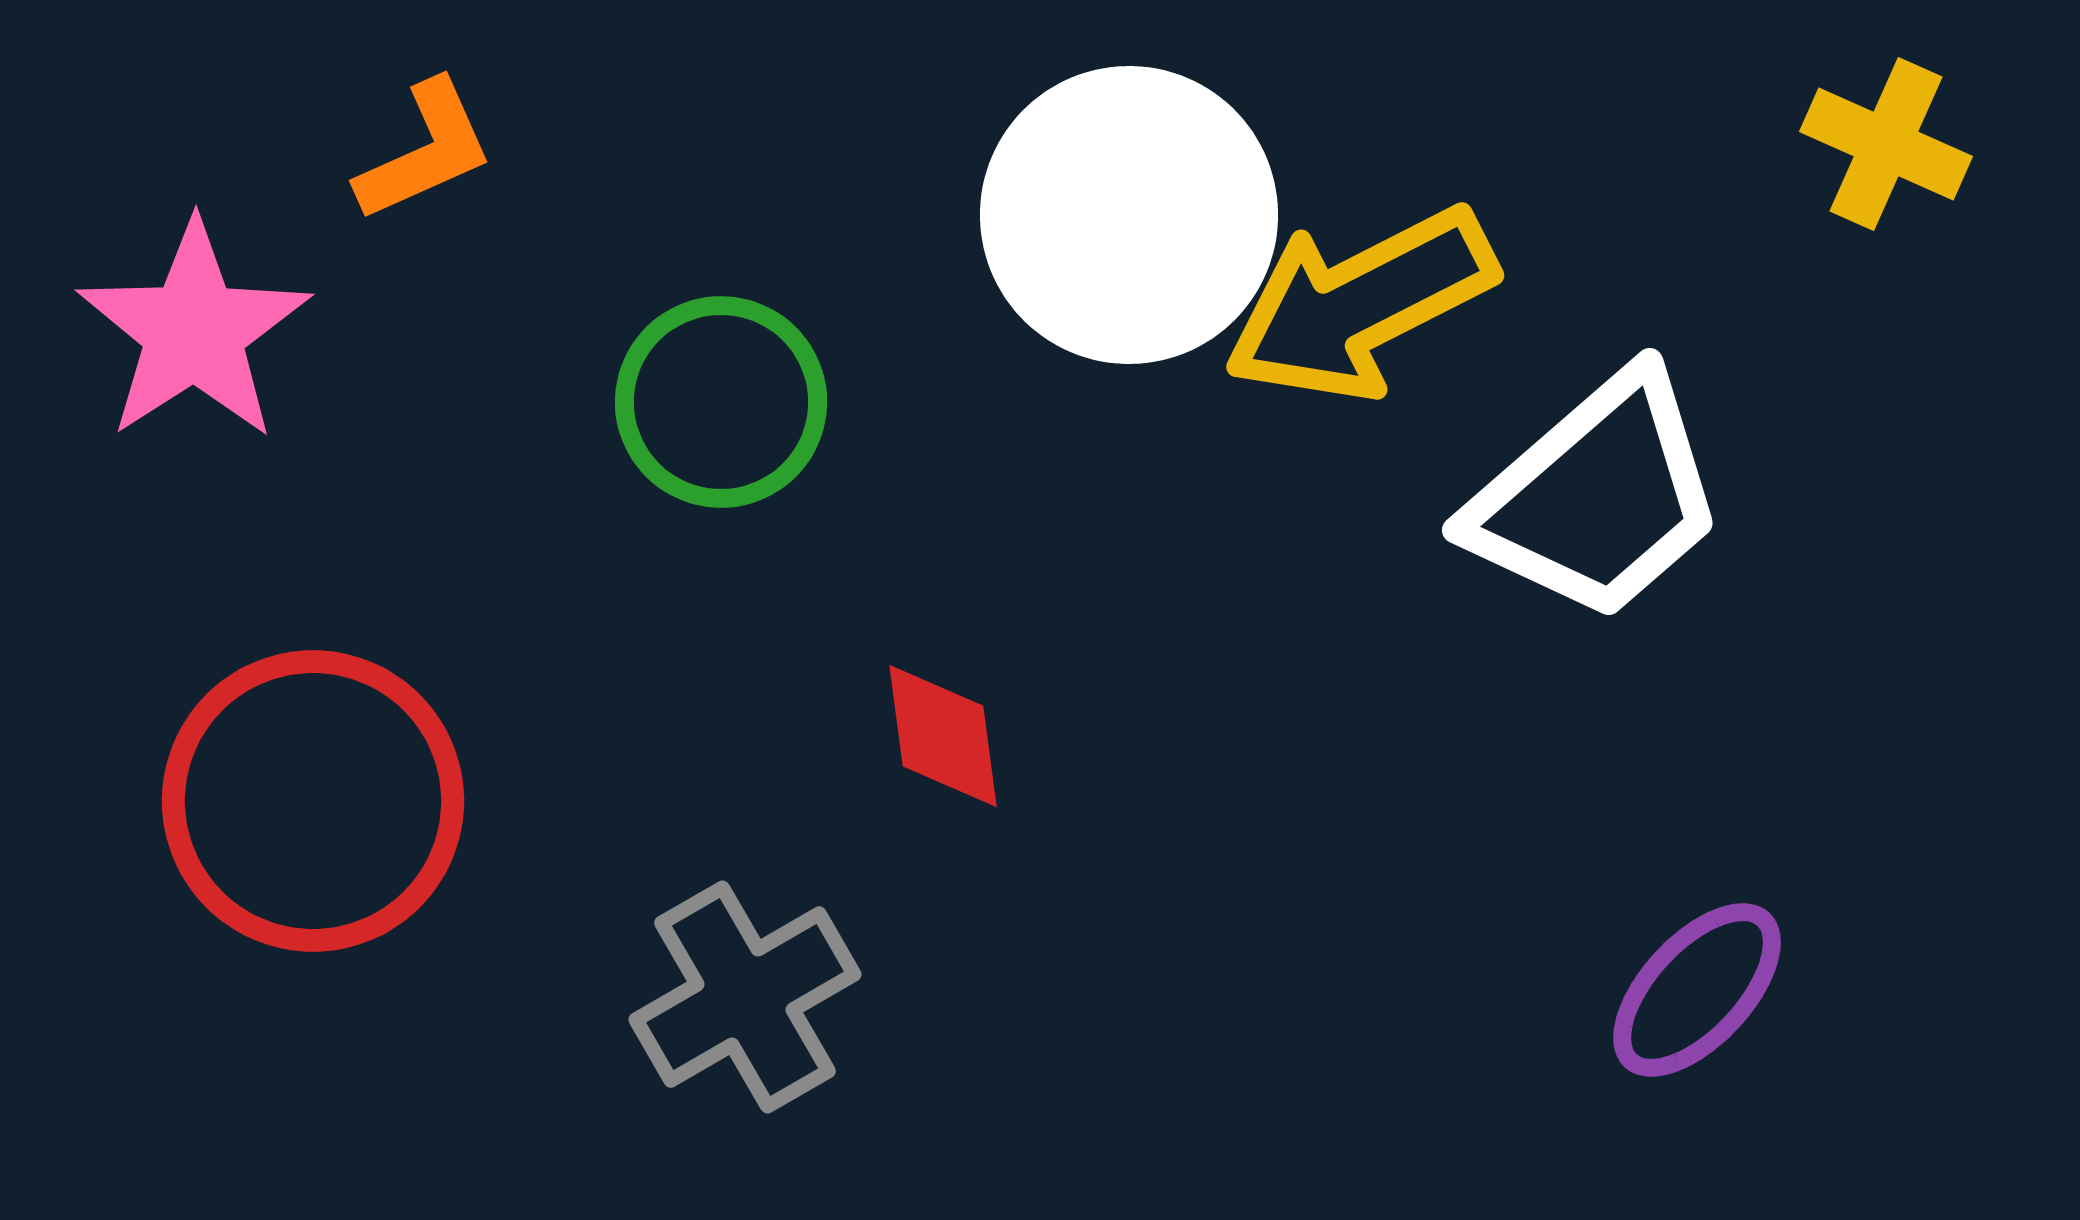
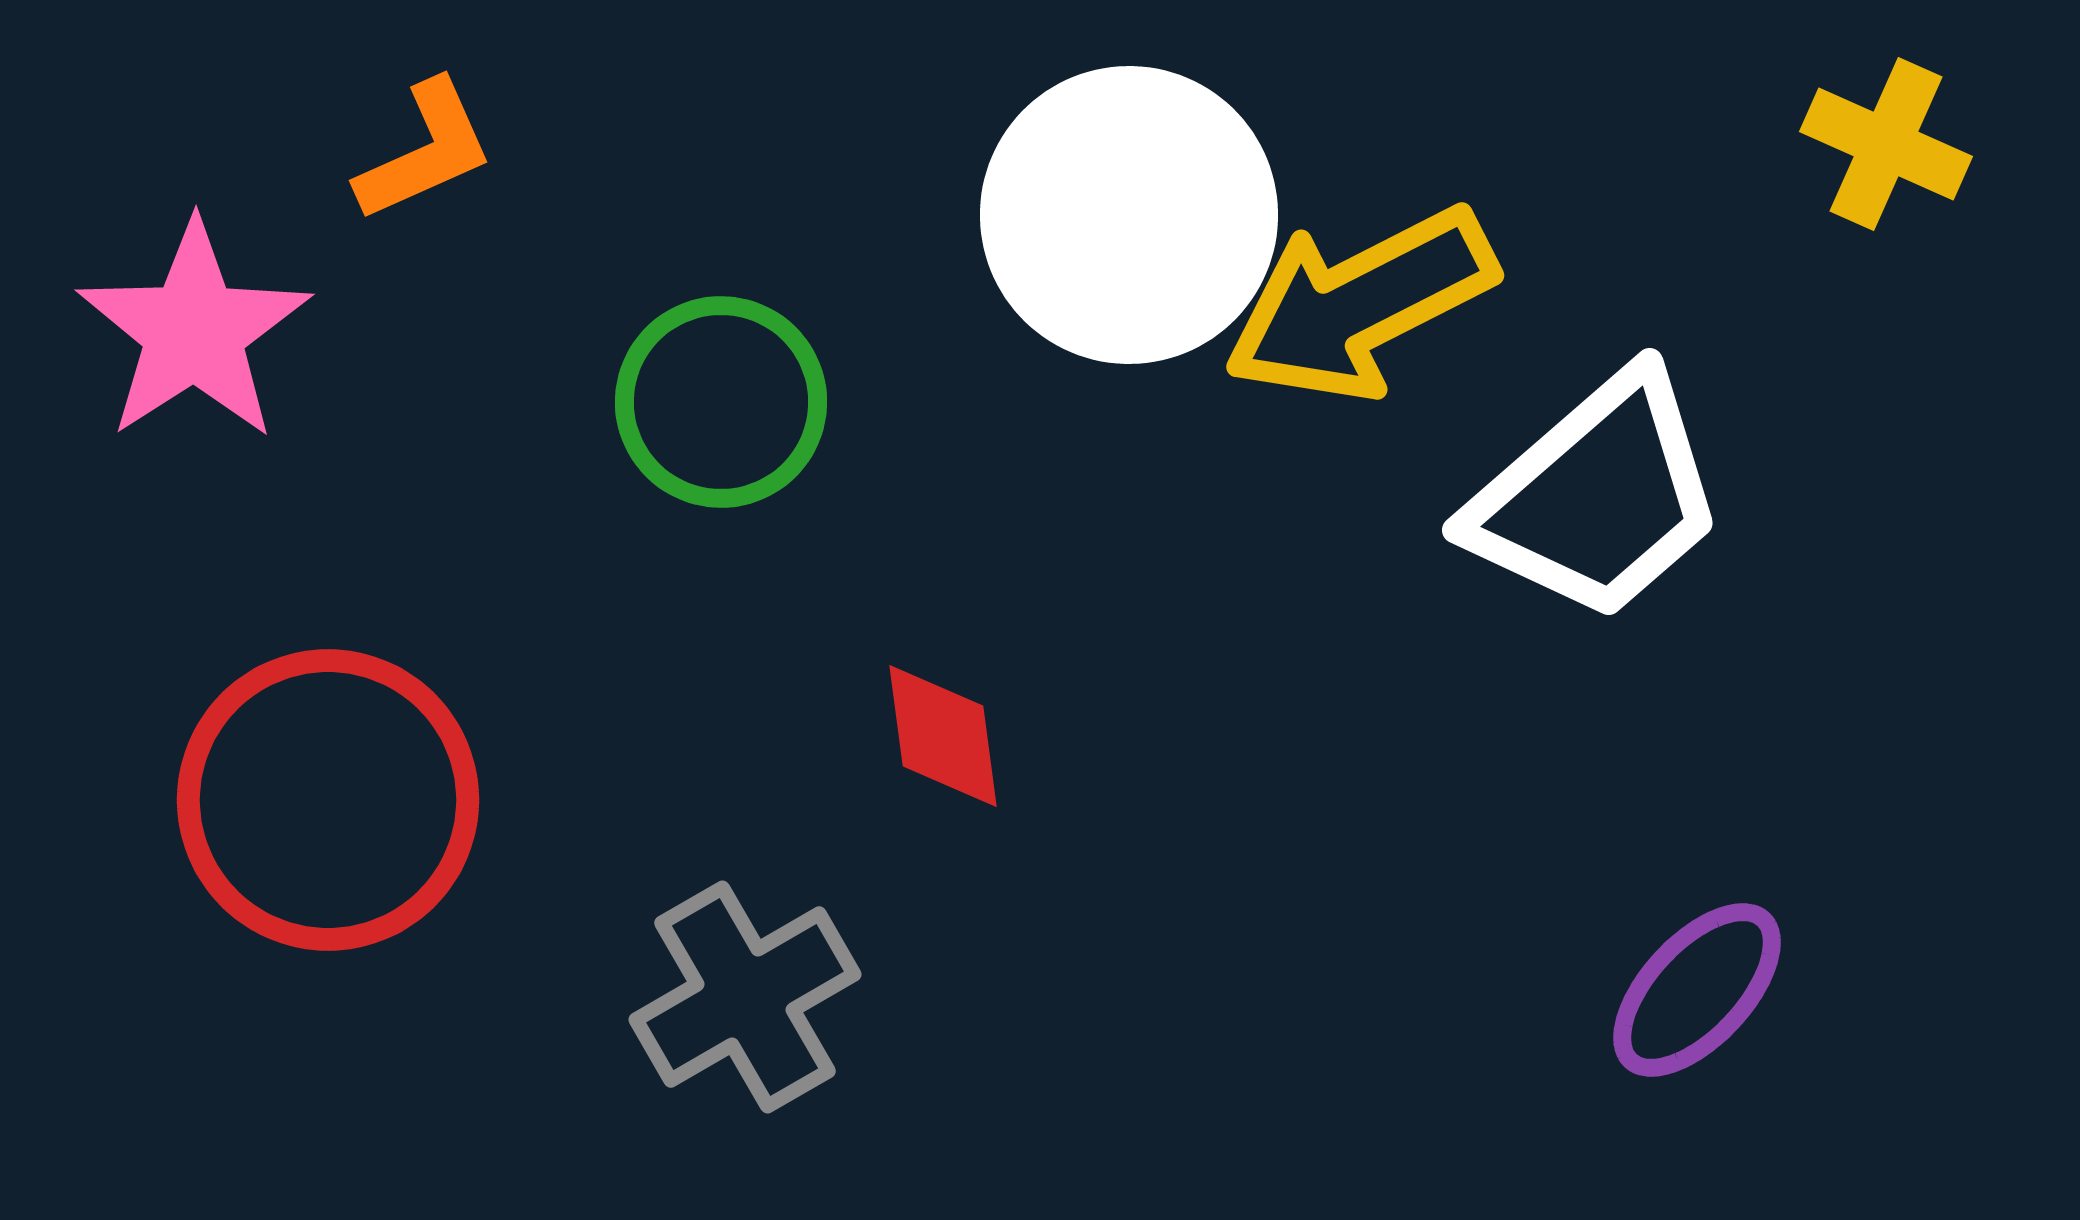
red circle: moved 15 px right, 1 px up
